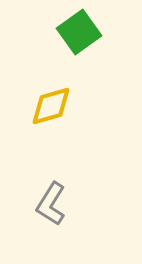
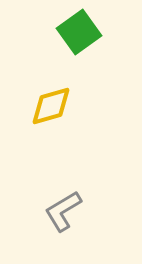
gray L-shape: moved 12 px right, 7 px down; rotated 27 degrees clockwise
